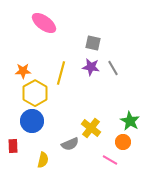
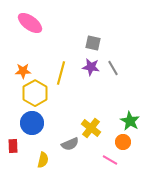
pink ellipse: moved 14 px left
blue circle: moved 2 px down
